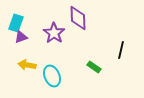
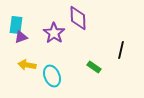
cyan rectangle: moved 2 px down; rotated 12 degrees counterclockwise
